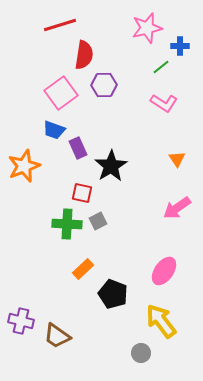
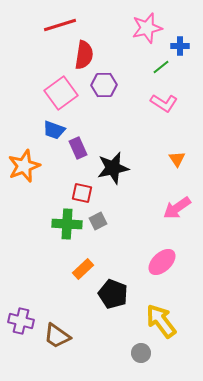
black star: moved 2 px right, 2 px down; rotated 20 degrees clockwise
pink ellipse: moved 2 px left, 9 px up; rotated 12 degrees clockwise
